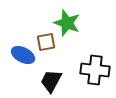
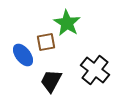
green star: rotated 12 degrees clockwise
blue ellipse: rotated 25 degrees clockwise
black cross: rotated 32 degrees clockwise
